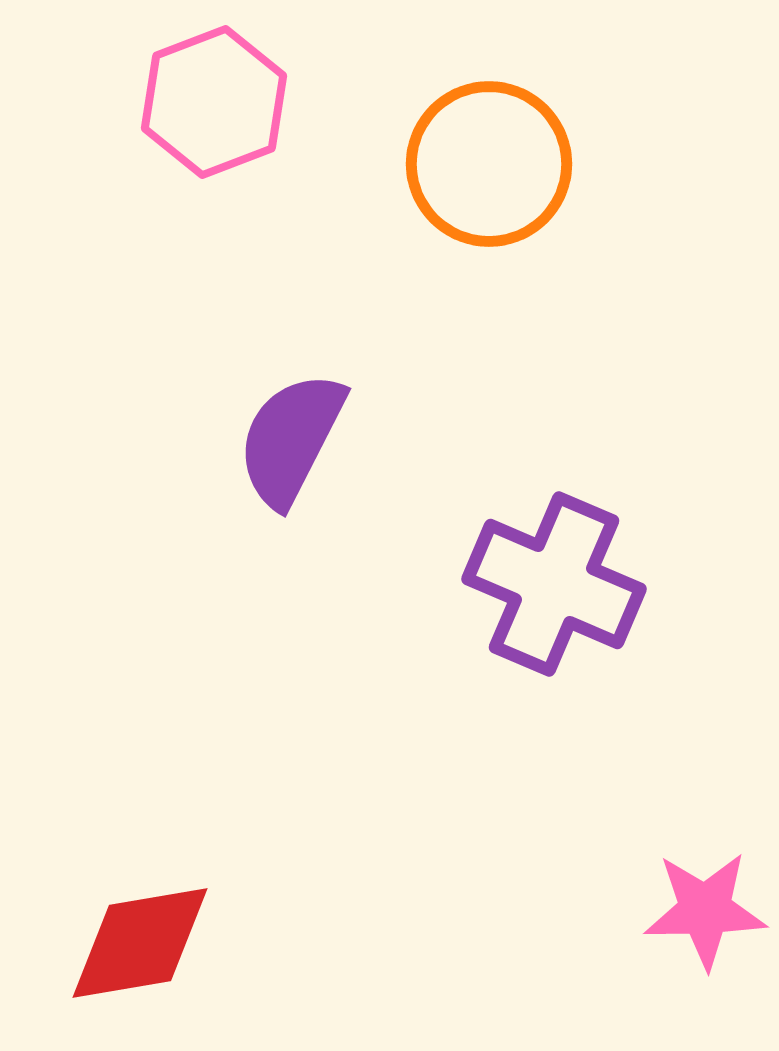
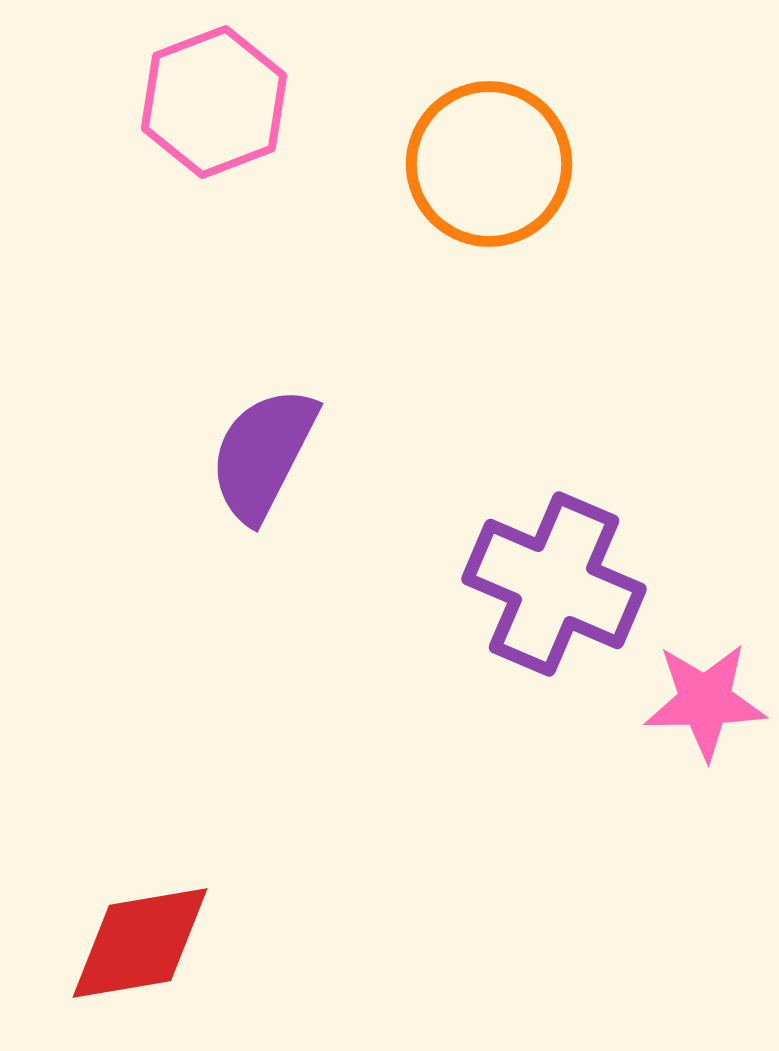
purple semicircle: moved 28 px left, 15 px down
pink star: moved 209 px up
